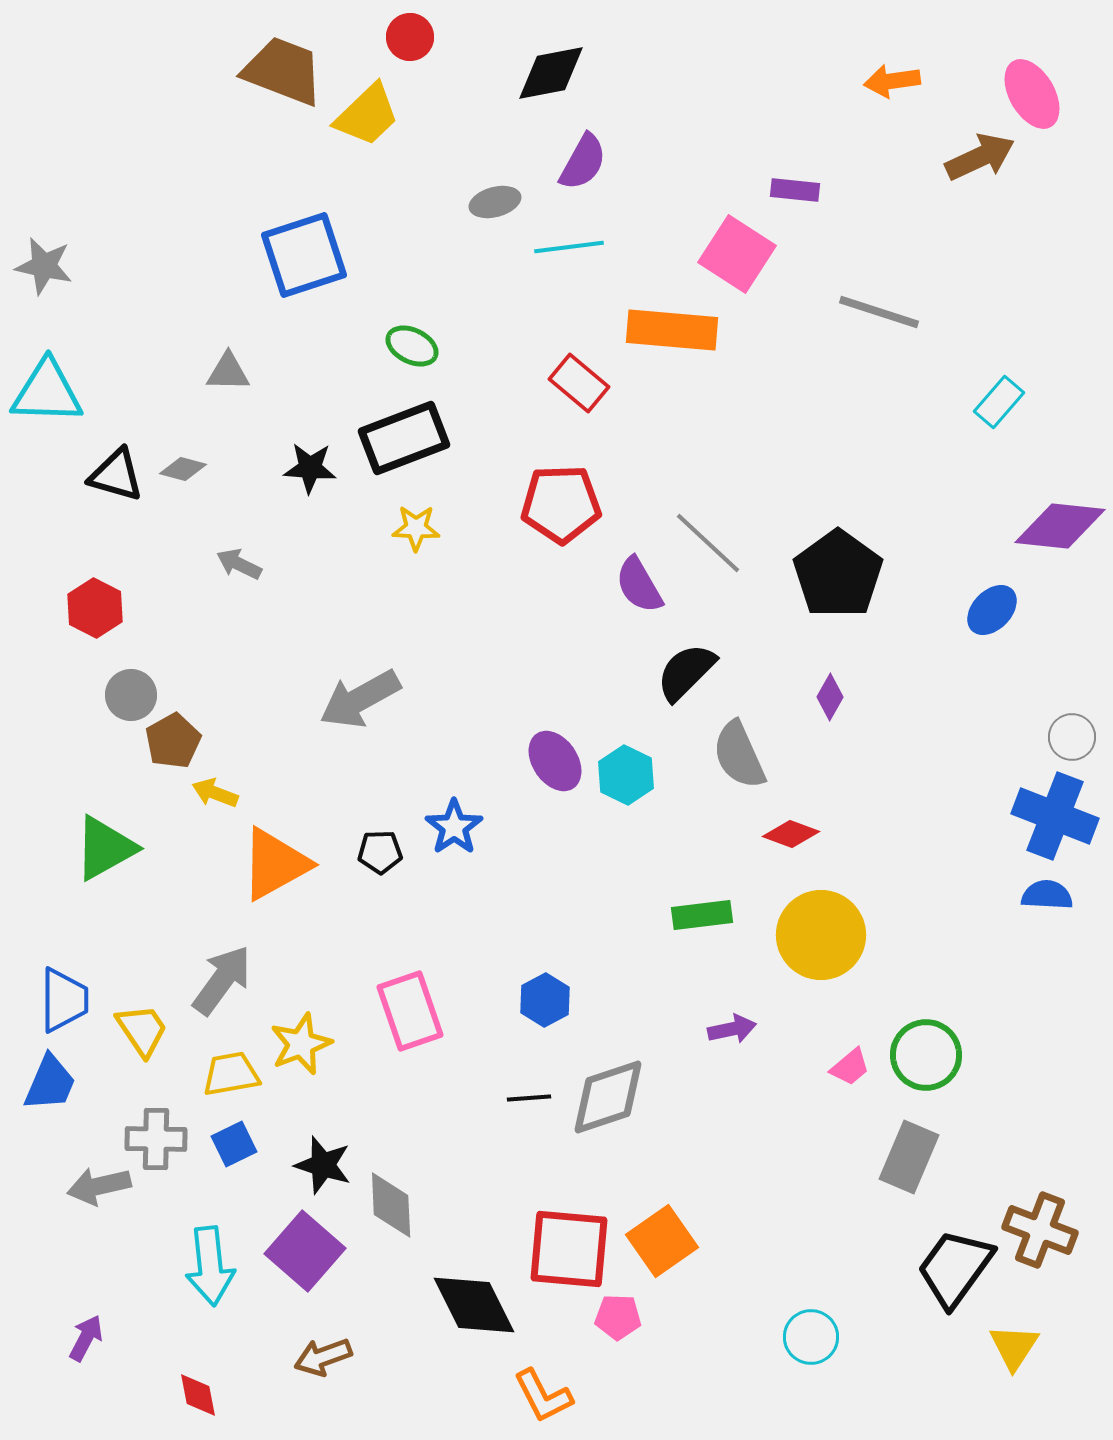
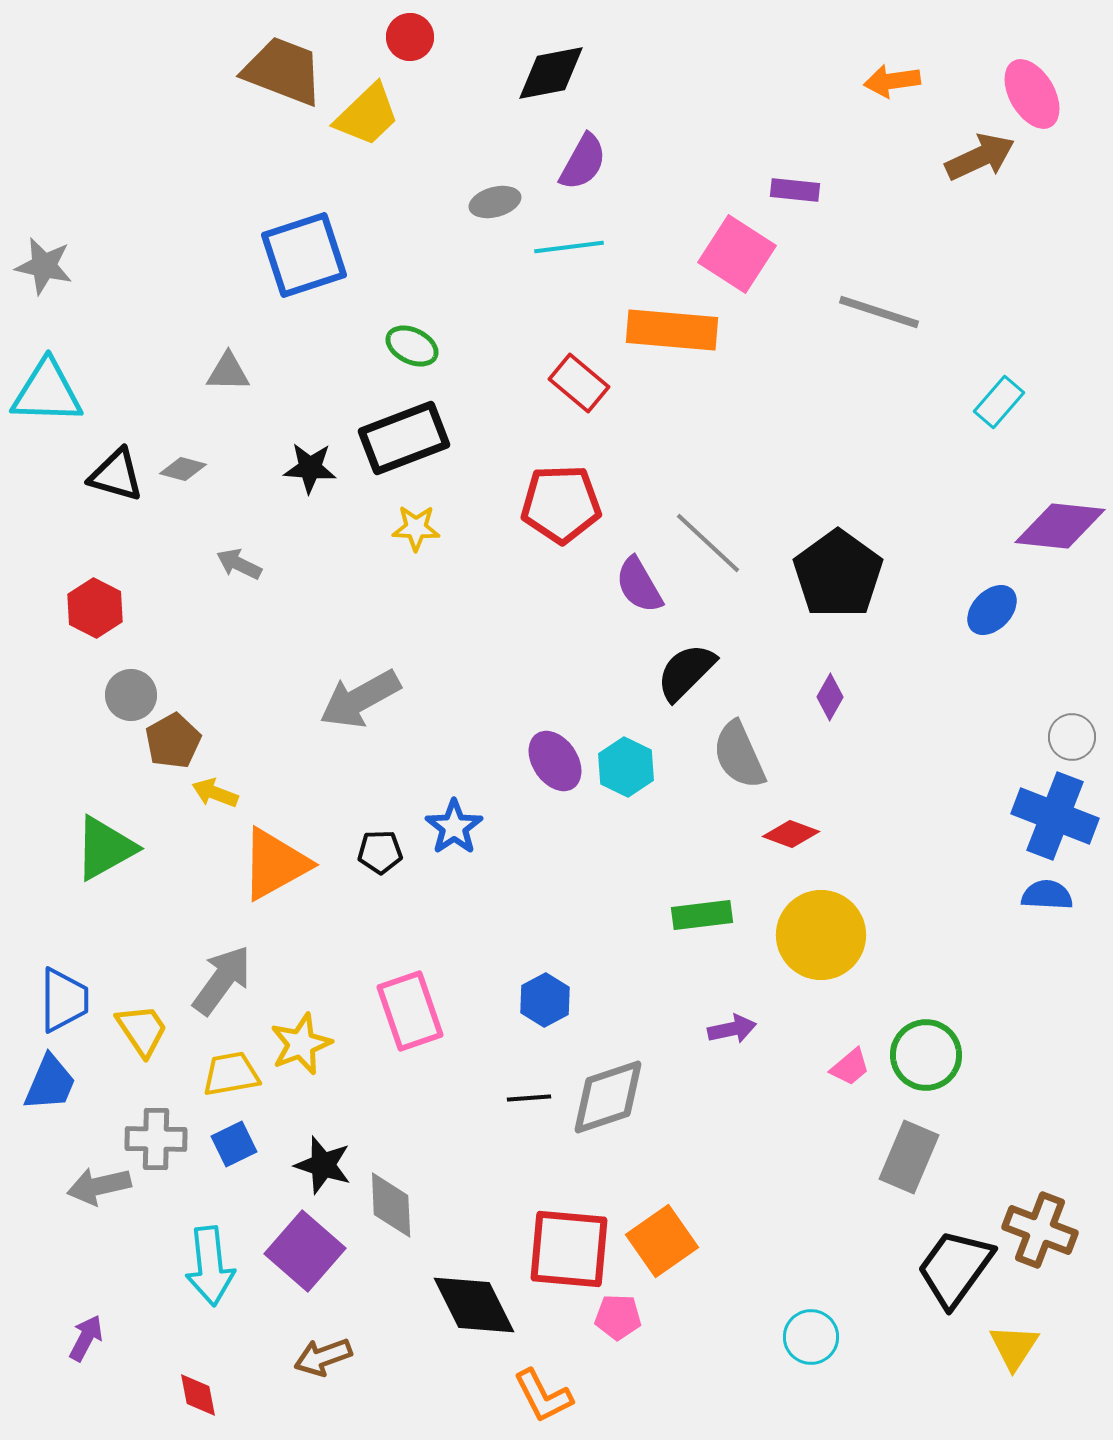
cyan hexagon at (626, 775): moved 8 px up
